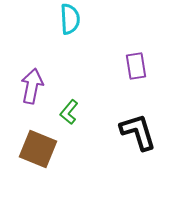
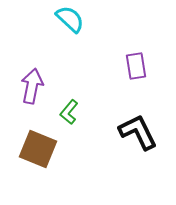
cyan semicircle: rotated 44 degrees counterclockwise
black L-shape: rotated 9 degrees counterclockwise
